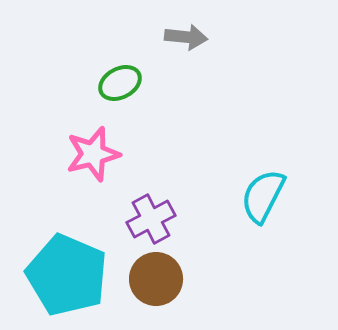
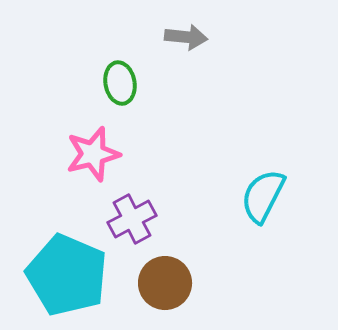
green ellipse: rotated 72 degrees counterclockwise
purple cross: moved 19 px left
brown circle: moved 9 px right, 4 px down
